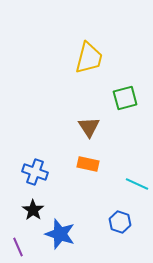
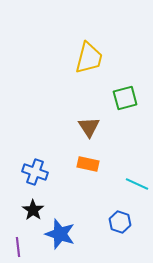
purple line: rotated 18 degrees clockwise
